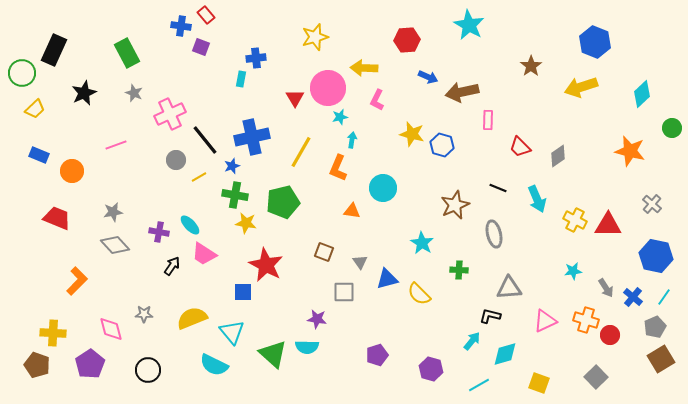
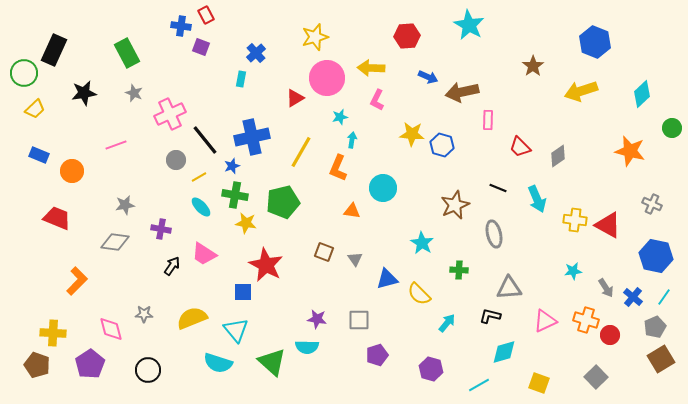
red rectangle at (206, 15): rotated 12 degrees clockwise
red hexagon at (407, 40): moved 4 px up
blue cross at (256, 58): moved 5 px up; rotated 36 degrees counterclockwise
brown star at (531, 66): moved 2 px right
yellow arrow at (364, 68): moved 7 px right
green circle at (22, 73): moved 2 px right
yellow arrow at (581, 87): moved 4 px down
pink circle at (328, 88): moved 1 px left, 10 px up
black star at (84, 93): rotated 15 degrees clockwise
red triangle at (295, 98): rotated 30 degrees clockwise
yellow star at (412, 134): rotated 10 degrees counterclockwise
gray cross at (652, 204): rotated 18 degrees counterclockwise
gray star at (113, 212): moved 12 px right, 7 px up
yellow cross at (575, 220): rotated 20 degrees counterclockwise
cyan ellipse at (190, 225): moved 11 px right, 18 px up
red triangle at (608, 225): rotated 28 degrees clockwise
purple cross at (159, 232): moved 2 px right, 3 px up
gray diamond at (115, 245): moved 3 px up; rotated 40 degrees counterclockwise
gray triangle at (360, 262): moved 5 px left, 3 px up
gray square at (344, 292): moved 15 px right, 28 px down
cyan triangle at (232, 332): moved 4 px right, 2 px up
cyan arrow at (472, 341): moved 25 px left, 18 px up
green triangle at (273, 354): moved 1 px left, 8 px down
cyan diamond at (505, 354): moved 1 px left, 2 px up
cyan semicircle at (214, 365): moved 4 px right, 2 px up; rotated 8 degrees counterclockwise
